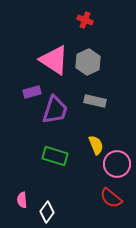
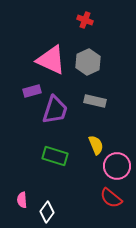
pink triangle: moved 3 px left; rotated 8 degrees counterclockwise
purple rectangle: moved 1 px up
pink circle: moved 2 px down
